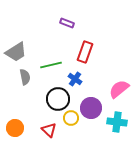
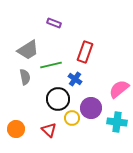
purple rectangle: moved 13 px left
gray trapezoid: moved 12 px right, 2 px up
yellow circle: moved 1 px right
orange circle: moved 1 px right, 1 px down
